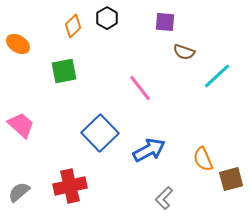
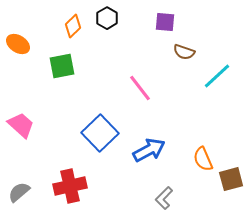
green square: moved 2 px left, 5 px up
